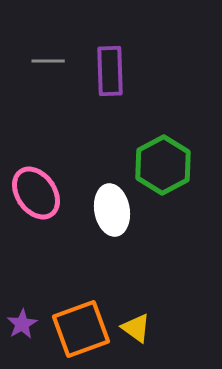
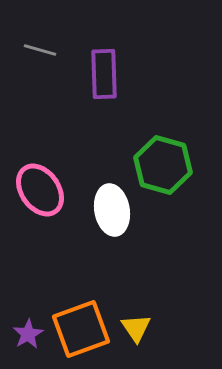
gray line: moved 8 px left, 11 px up; rotated 16 degrees clockwise
purple rectangle: moved 6 px left, 3 px down
green hexagon: rotated 16 degrees counterclockwise
pink ellipse: moved 4 px right, 3 px up
purple star: moved 6 px right, 10 px down
yellow triangle: rotated 20 degrees clockwise
